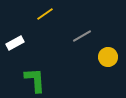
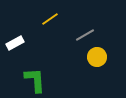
yellow line: moved 5 px right, 5 px down
gray line: moved 3 px right, 1 px up
yellow circle: moved 11 px left
